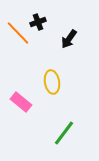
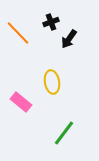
black cross: moved 13 px right
